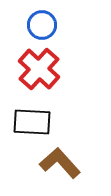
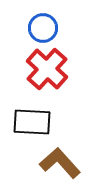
blue circle: moved 1 px right, 3 px down
red cross: moved 8 px right
